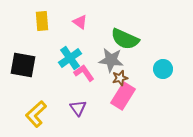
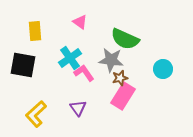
yellow rectangle: moved 7 px left, 10 px down
